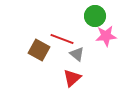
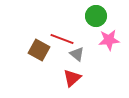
green circle: moved 1 px right
pink star: moved 3 px right, 4 px down
